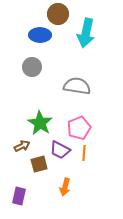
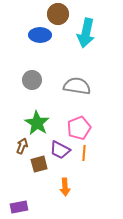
gray circle: moved 13 px down
green star: moved 3 px left
brown arrow: rotated 42 degrees counterclockwise
orange arrow: rotated 18 degrees counterclockwise
purple rectangle: moved 11 px down; rotated 66 degrees clockwise
